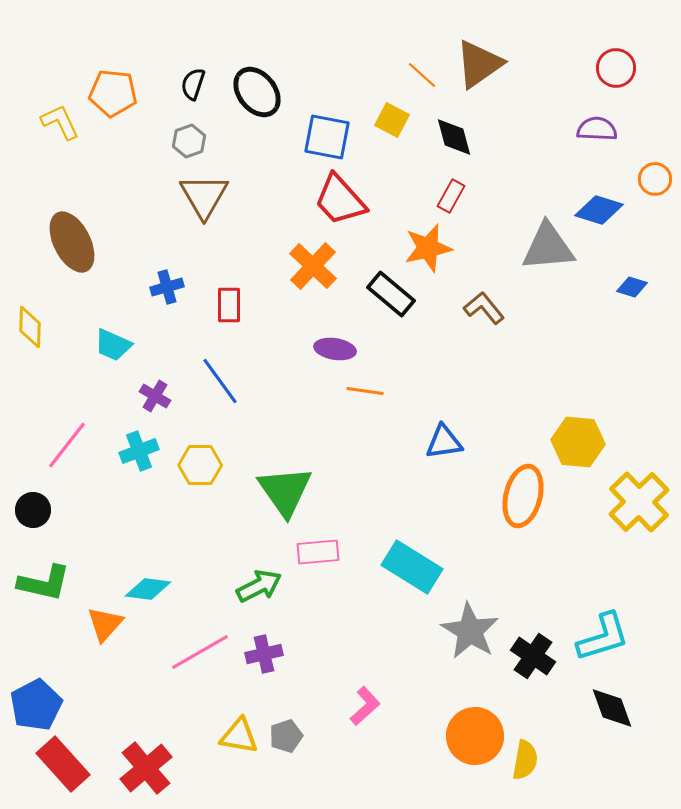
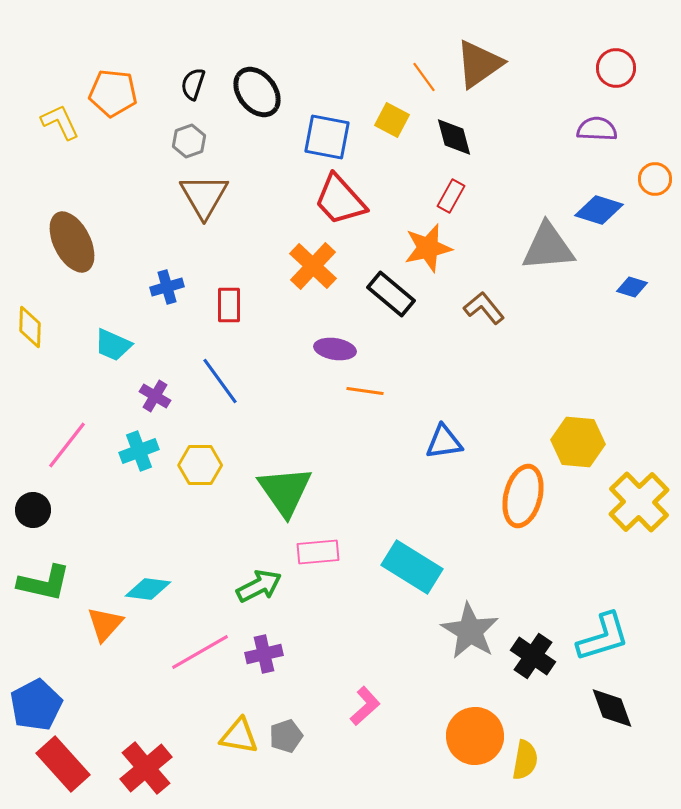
orange line at (422, 75): moved 2 px right, 2 px down; rotated 12 degrees clockwise
